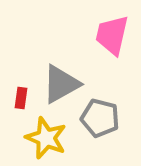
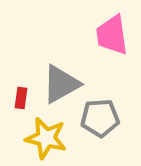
pink trapezoid: rotated 21 degrees counterclockwise
gray pentagon: rotated 18 degrees counterclockwise
yellow star: rotated 9 degrees counterclockwise
